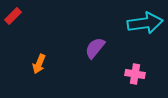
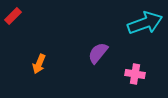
cyan arrow: rotated 12 degrees counterclockwise
purple semicircle: moved 3 px right, 5 px down
